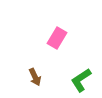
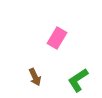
green L-shape: moved 3 px left
